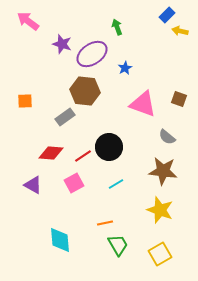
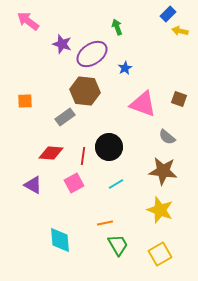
blue rectangle: moved 1 px right, 1 px up
red line: rotated 48 degrees counterclockwise
